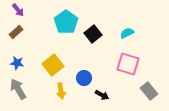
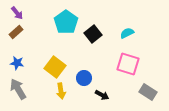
purple arrow: moved 1 px left, 3 px down
yellow square: moved 2 px right, 2 px down; rotated 15 degrees counterclockwise
gray rectangle: moved 1 px left, 1 px down; rotated 18 degrees counterclockwise
